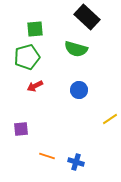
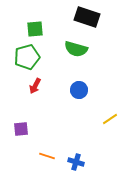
black rectangle: rotated 25 degrees counterclockwise
red arrow: rotated 35 degrees counterclockwise
